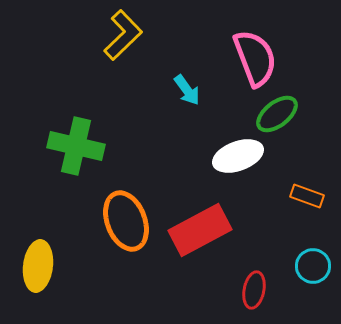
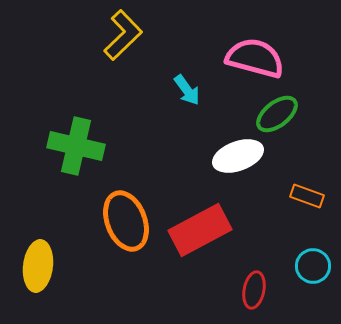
pink semicircle: rotated 54 degrees counterclockwise
